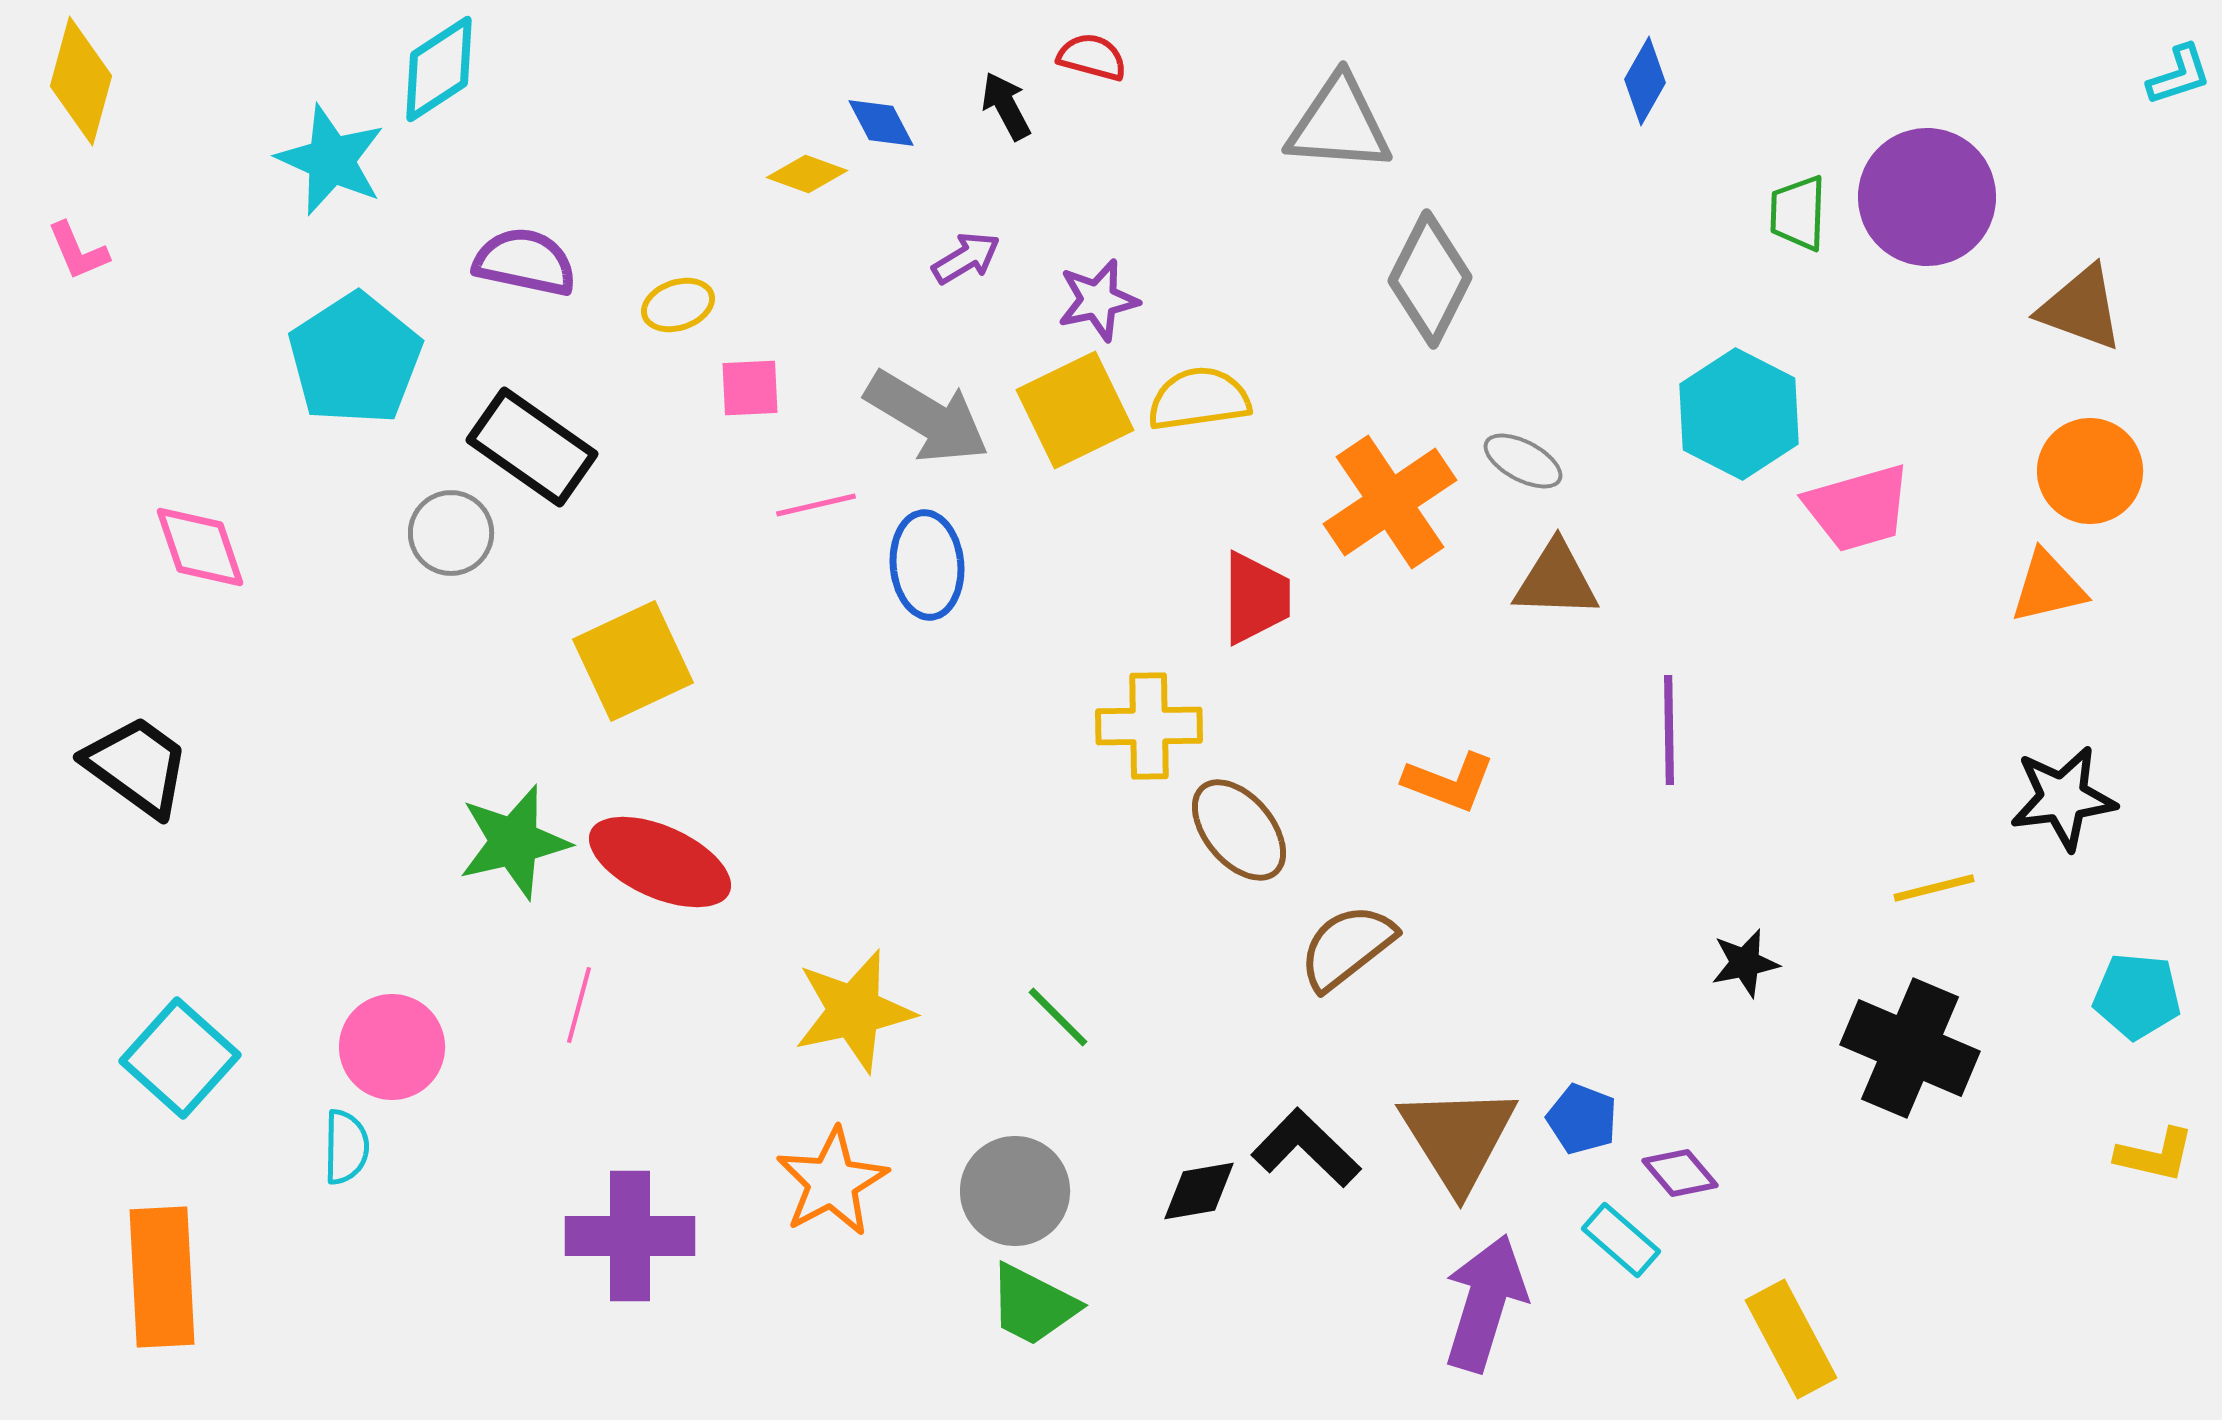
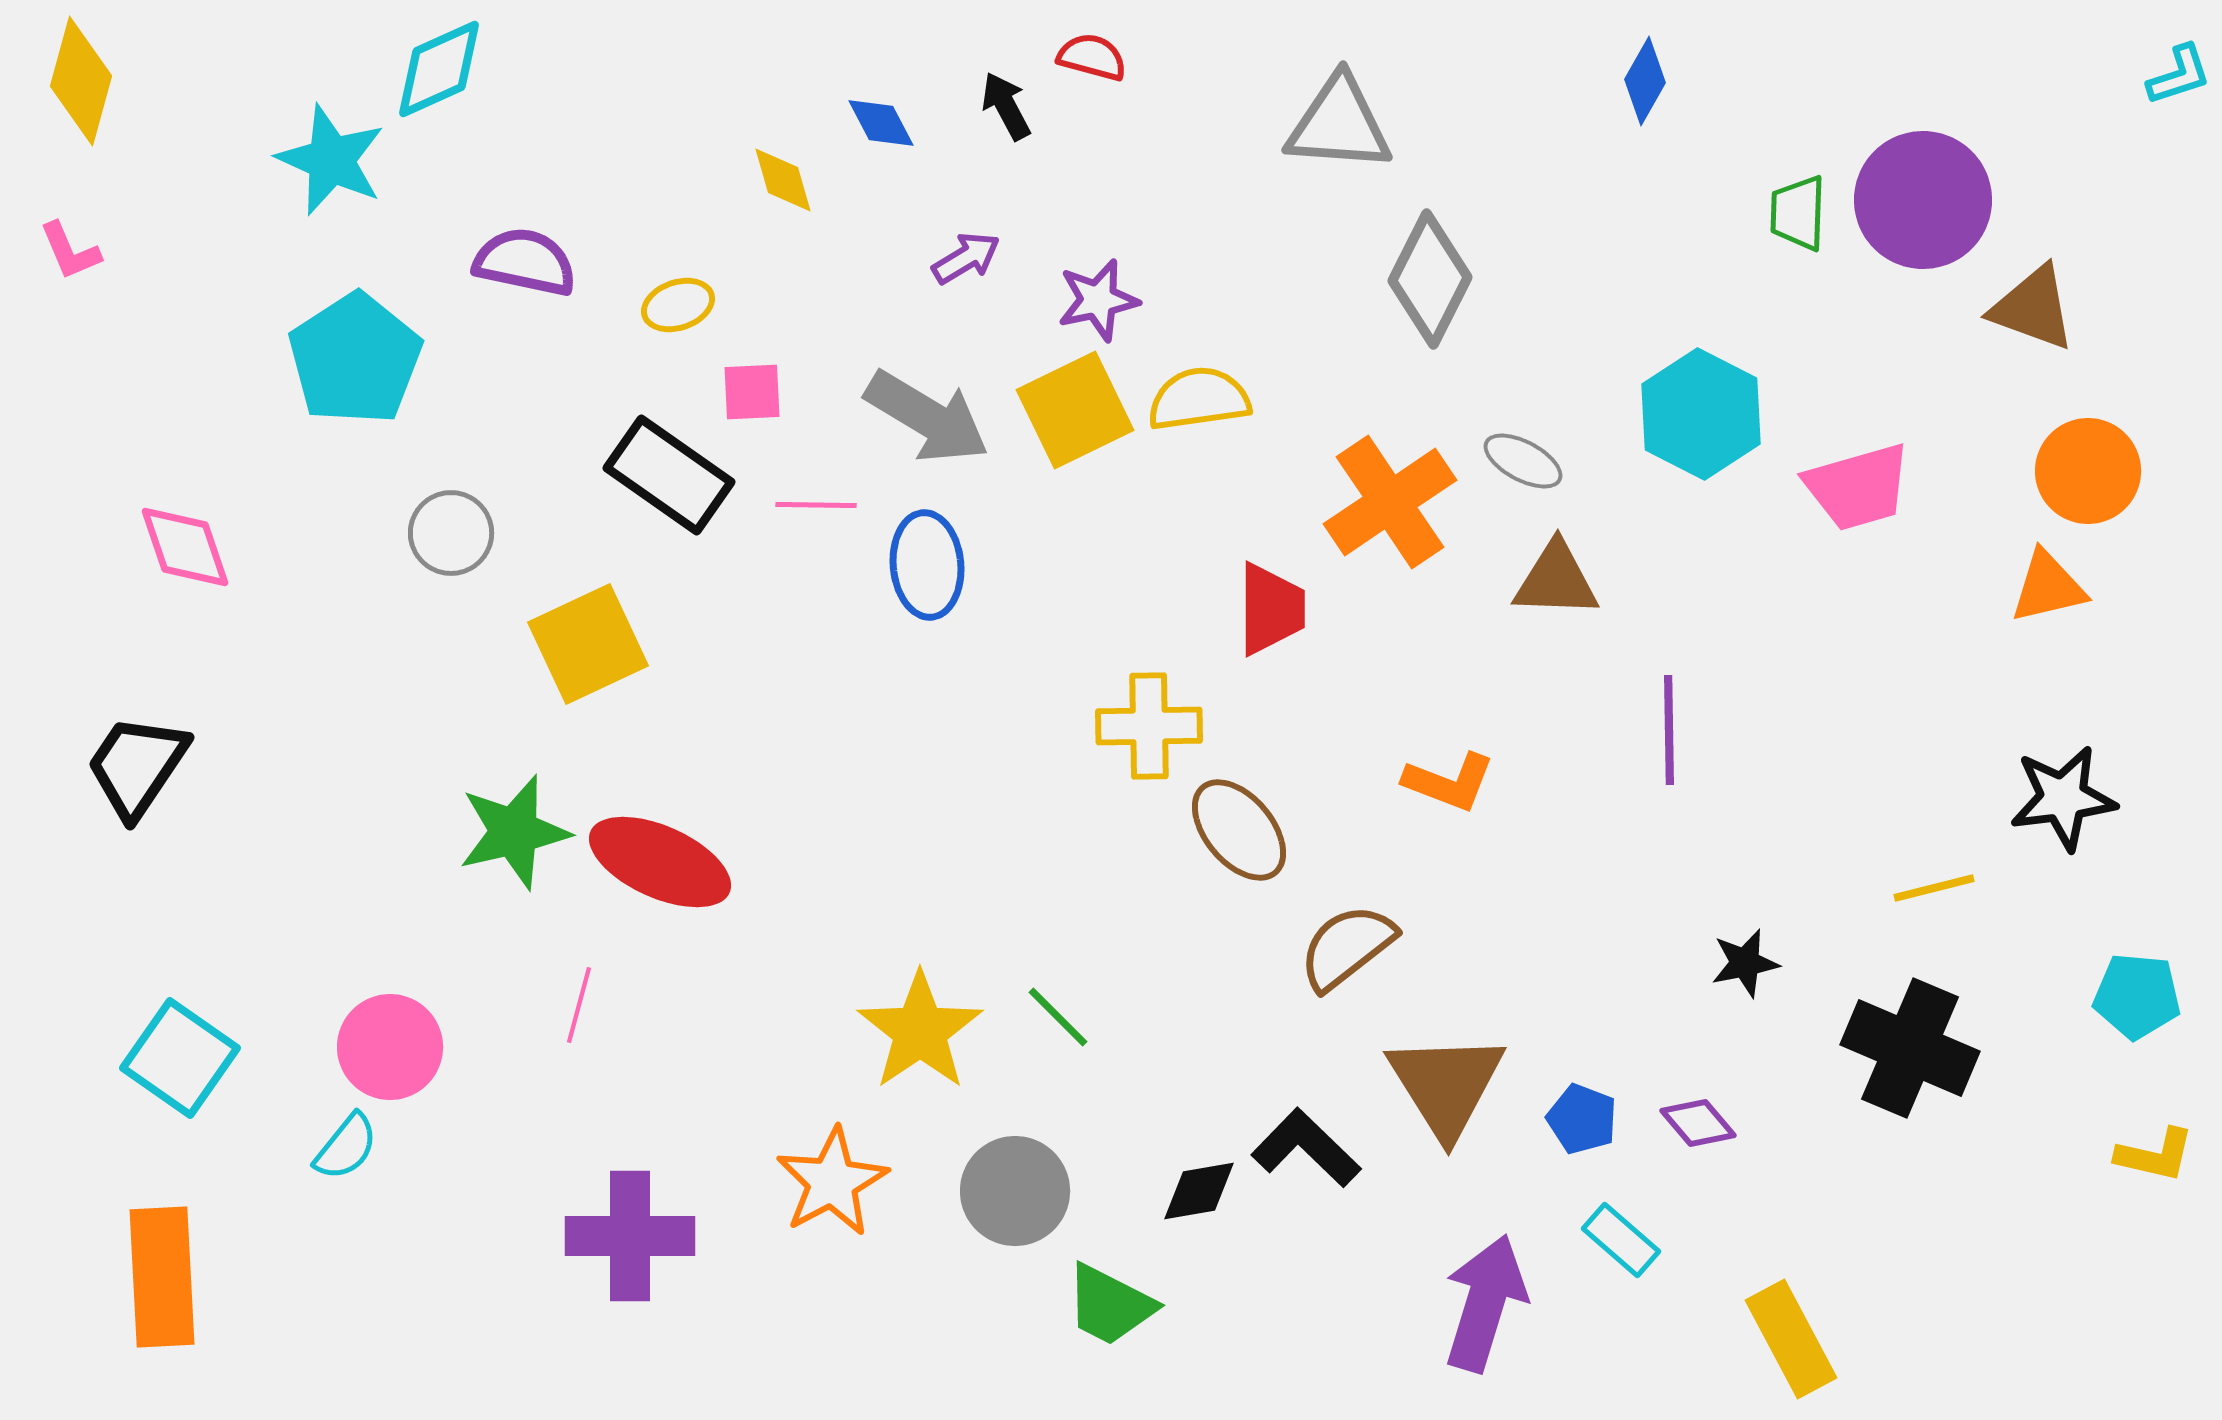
cyan diamond at (439, 69): rotated 9 degrees clockwise
yellow diamond at (807, 174): moved 24 px left, 6 px down; rotated 54 degrees clockwise
purple circle at (1927, 197): moved 4 px left, 3 px down
pink L-shape at (78, 251): moved 8 px left
brown triangle at (2081, 308): moved 48 px left
pink square at (750, 388): moved 2 px right, 4 px down
cyan hexagon at (1739, 414): moved 38 px left
black rectangle at (532, 447): moved 137 px right, 28 px down
orange circle at (2090, 471): moved 2 px left
pink line at (816, 505): rotated 14 degrees clockwise
pink trapezoid at (1858, 508): moved 21 px up
pink diamond at (200, 547): moved 15 px left
red trapezoid at (1256, 598): moved 15 px right, 11 px down
yellow square at (633, 661): moved 45 px left, 17 px up
black trapezoid at (137, 766): rotated 92 degrees counterclockwise
green star at (514, 842): moved 10 px up
yellow star at (854, 1011): moved 66 px right, 20 px down; rotated 22 degrees counterclockwise
pink circle at (392, 1047): moved 2 px left
cyan square at (180, 1058): rotated 7 degrees counterclockwise
brown triangle at (1458, 1138): moved 12 px left, 53 px up
cyan semicircle at (346, 1147): rotated 38 degrees clockwise
purple diamond at (1680, 1173): moved 18 px right, 50 px up
green trapezoid at (1033, 1305): moved 77 px right
